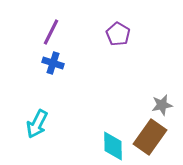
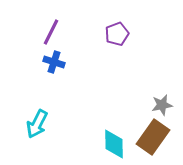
purple pentagon: moved 1 px left; rotated 20 degrees clockwise
blue cross: moved 1 px right, 1 px up
brown rectangle: moved 3 px right
cyan diamond: moved 1 px right, 2 px up
